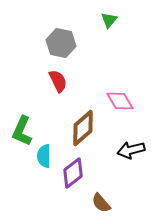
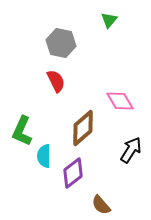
red semicircle: moved 2 px left
black arrow: rotated 136 degrees clockwise
brown semicircle: moved 2 px down
